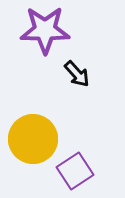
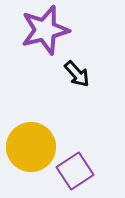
purple star: rotated 15 degrees counterclockwise
yellow circle: moved 2 px left, 8 px down
